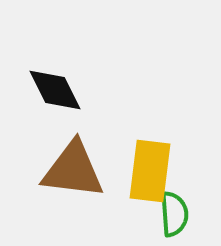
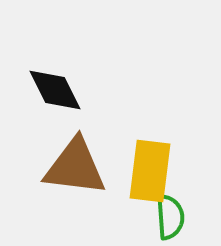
brown triangle: moved 2 px right, 3 px up
green semicircle: moved 4 px left, 3 px down
